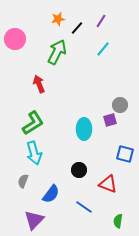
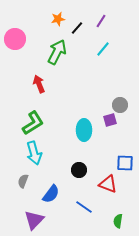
cyan ellipse: moved 1 px down
blue square: moved 9 px down; rotated 12 degrees counterclockwise
